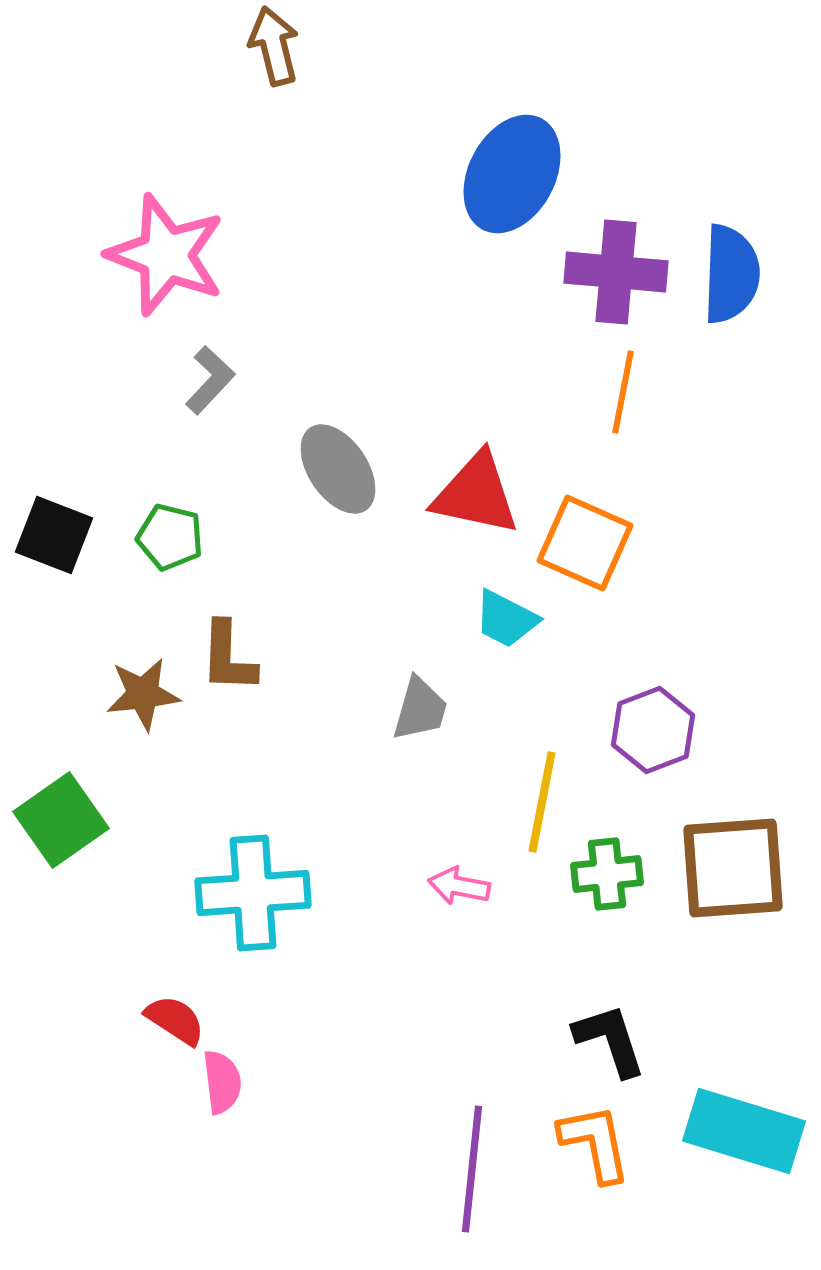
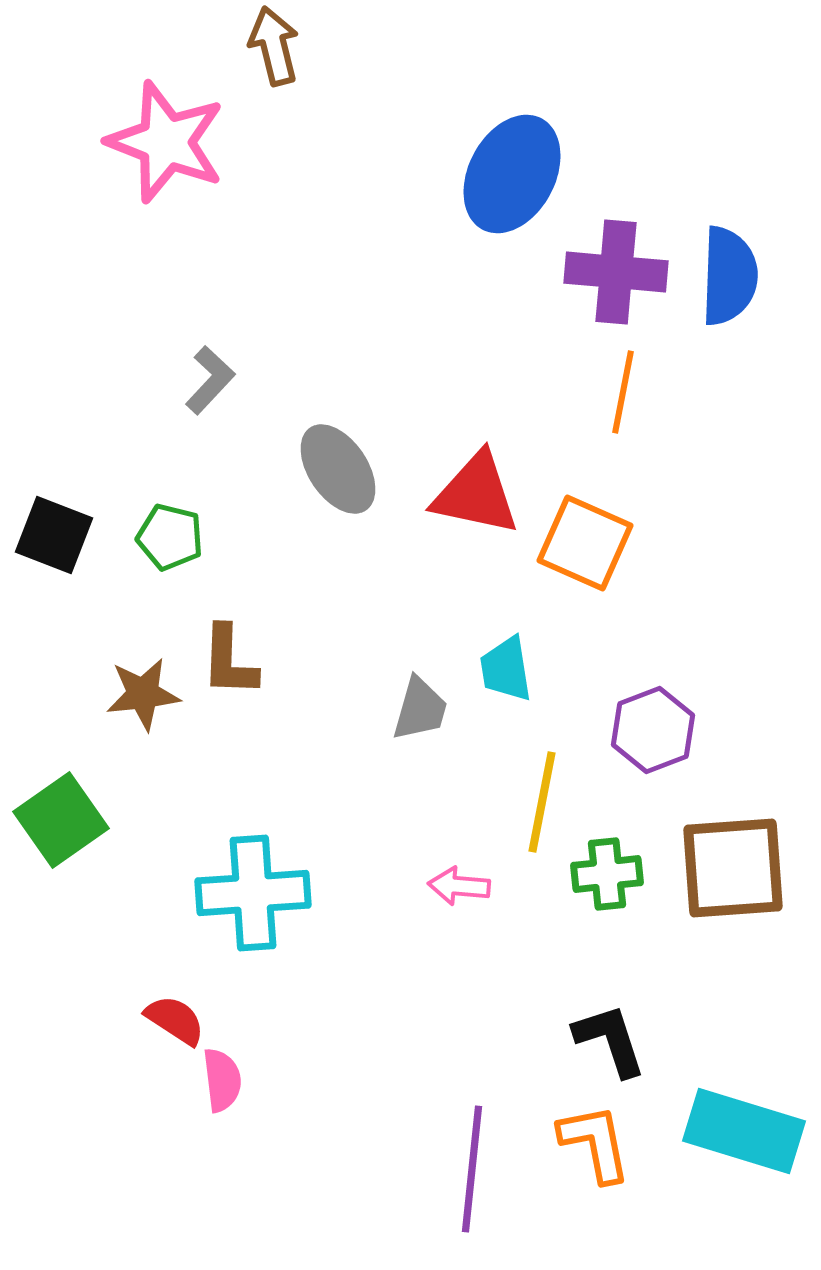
pink star: moved 113 px up
blue semicircle: moved 2 px left, 2 px down
cyan trapezoid: moved 50 px down; rotated 54 degrees clockwise
brown L-shape: moved 1 px right, 4 px down
pink arrow: rotated 6 degrees counterclockwise
pink semicircle: moved 2 px up
